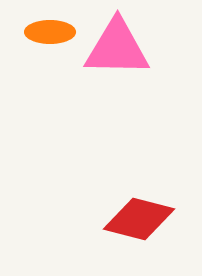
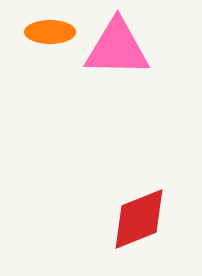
red diamond: rotated 36 degrees counterclockwise
